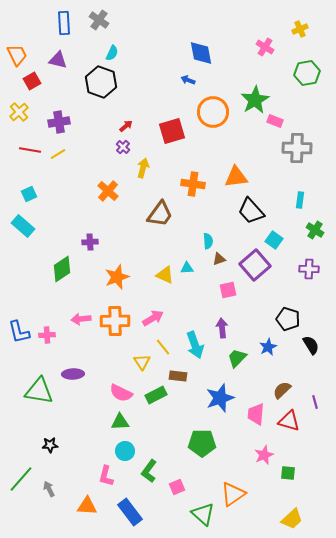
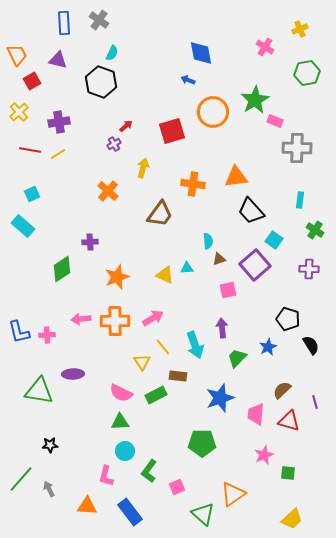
purple cross at (123, 147): moved 9 px left, 3 px up; rotated 16 degrees clockwise
cyan square at (29, 194): moved 3 px right
